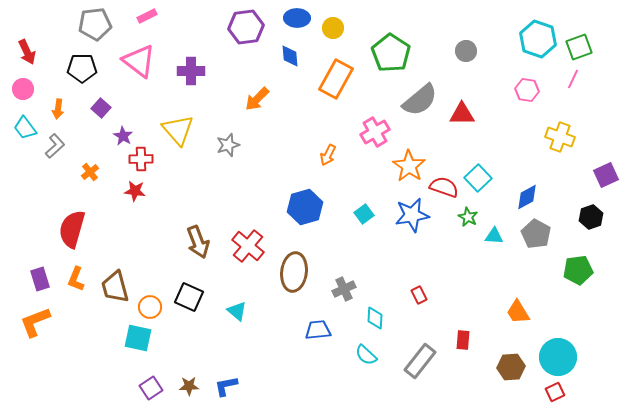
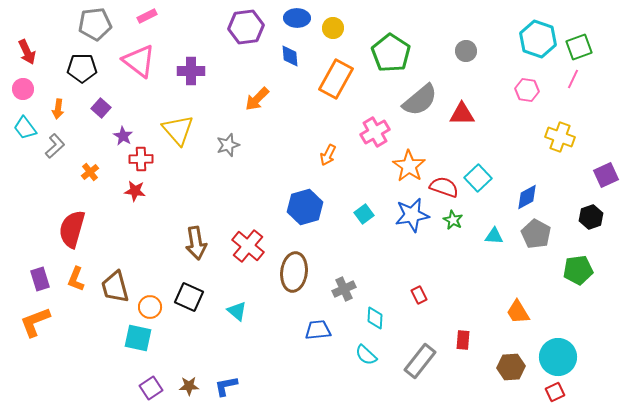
green star at (468, 217): moved 15 px left, 3 px down
brown arrow at (198, 242): moved 2 px left, 1 px down; rotated 12 degrees clockwise
